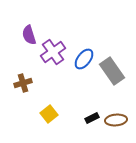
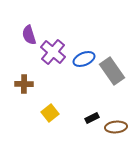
purple cross: rotated 15 degrees counterclockwise
blue ellipse: rotated 30 degrees clockwise
brown cross: moved 1 px right, 1 px down; rotated 18 degrees clockwise
yellow square: moved 1 px right, 1 px up
brown ellipse: moved 7 px down
